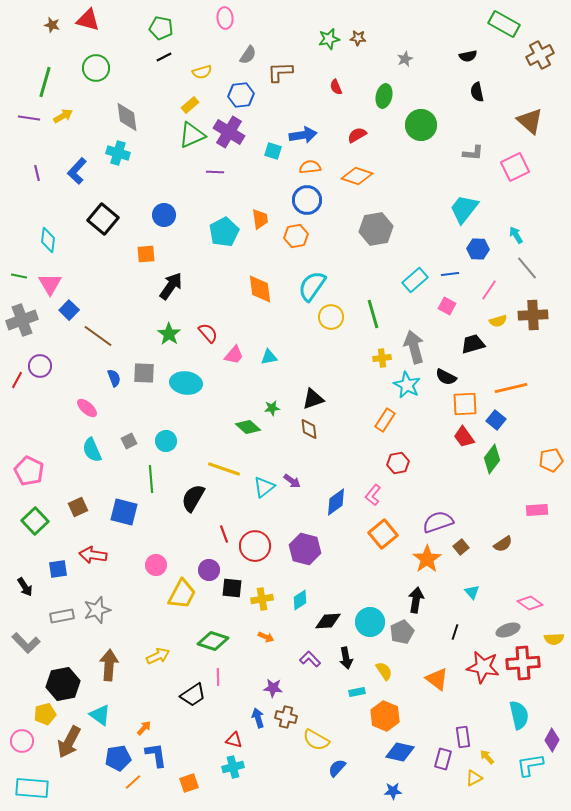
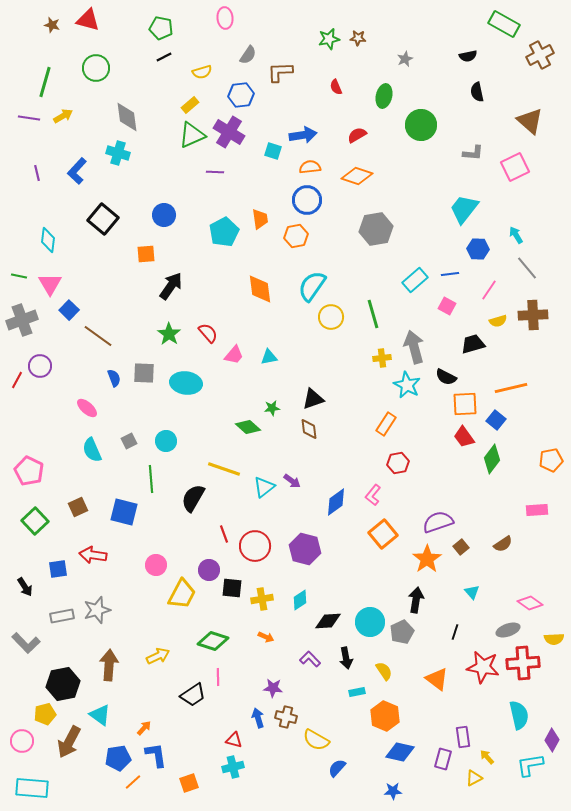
orange rectangle at (385, 420): moved 1 px right, 4 px down
